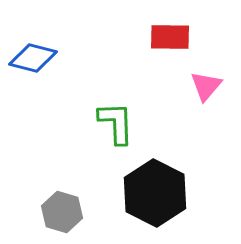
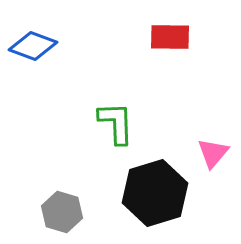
blue diamond: moved 12 px up; rotated 6 degrees clockwise
pink triangle: moved 7 px right, 67 px down
black hexagon: rotated 16 degrees clockwise
